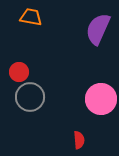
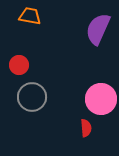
orange trapezoid: moved 1 px left, 1 px up
red circle: moved 7 px up
gray circle: moved 2 px right
red semicircle: moved 7 px right, 12 px up
